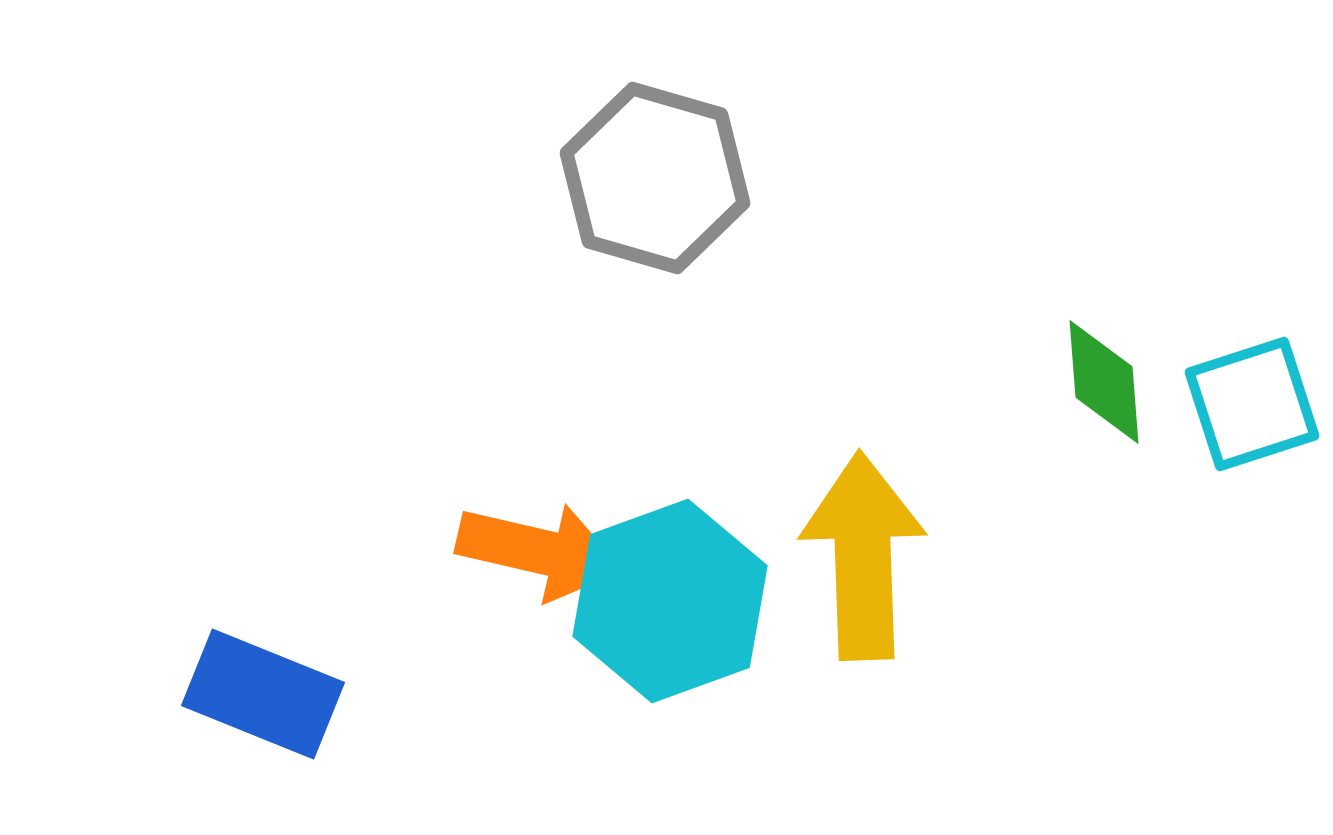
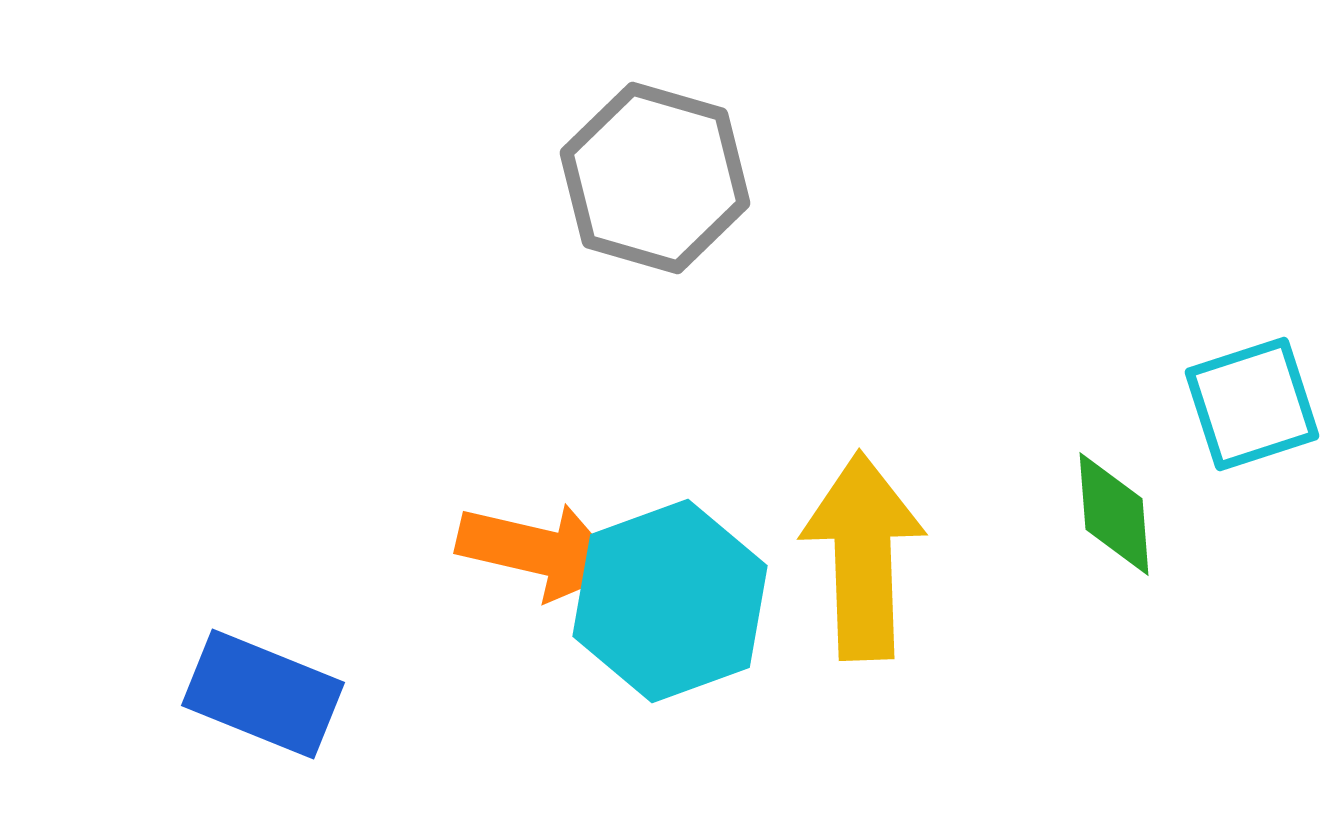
green diamond: moved 10 px right, 132 px down
